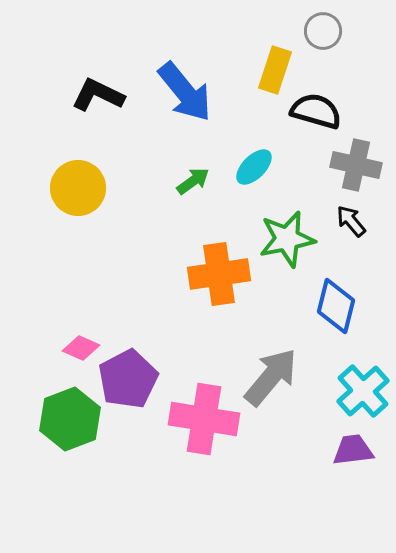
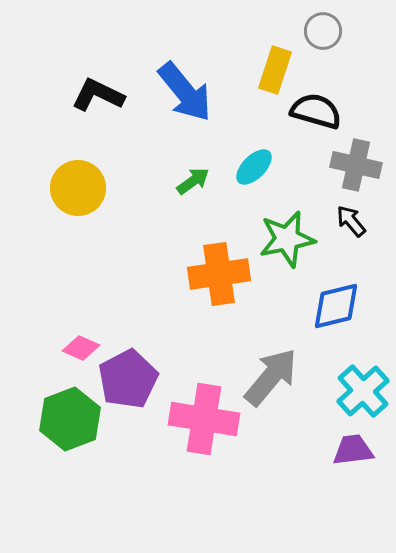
blue diamond: rotated 62 degrees clockwise
